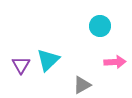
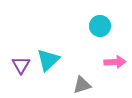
gray triangle: rotated 12 degrees clockwise
